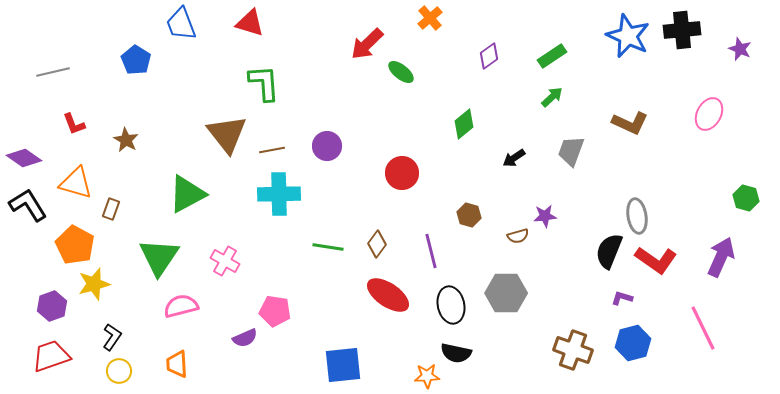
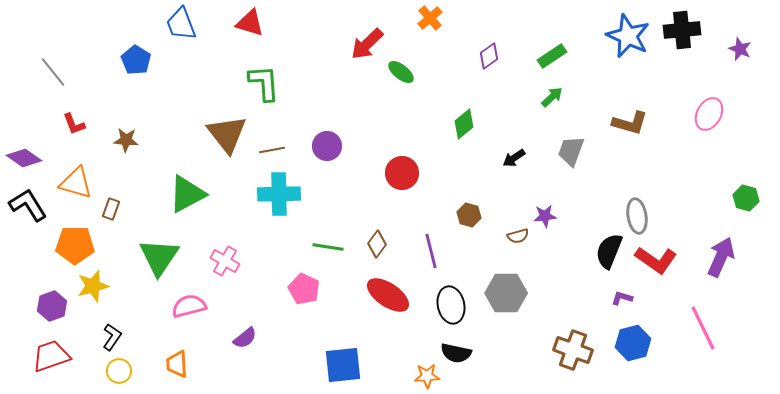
gray line at (53, 72): rotated 64 degrees clockwise
brown L-shape at (630, 123): rotated 9 degrees counterclockwise
brown star at (126, 140): rotated 25 degrees counterclockwise
orange pentagon at (75, 245): rotated 27 degrees counterclockwise
yellow star at (94, 284): moved 1 px left, 2 px down
pink semicircle at (181, 306): moved 8 px right
pink pentagon at (275, 311): moved 29 px right, 22 px up; rotated 16 degrees clockwise
purple semicircle at (245, 338): rotated 15 degrees counterclockwise
